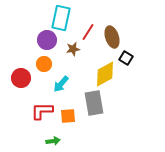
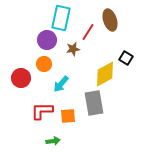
brown ellipse: moved 2 px left, 17 px up
